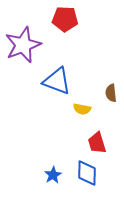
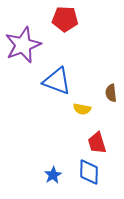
blue diamond: moved 2 px right, 1 px up
